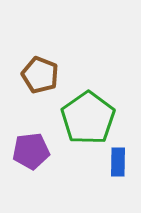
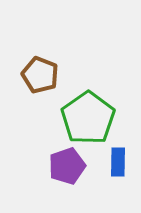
purple pentagon: moved 36 px right, 15 px down; rotated 12 degrees counterclockwise
